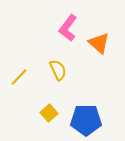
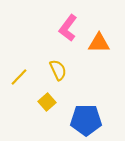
orange triangle: rotated 40 degrees counterclockwise
yellow square: moved 2 px left, 11 px up
